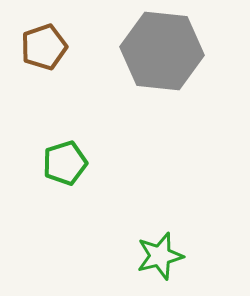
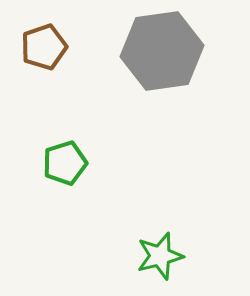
gray hexagon: rotated 14 degrees counterclockwise
